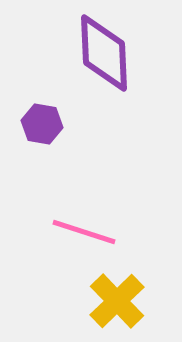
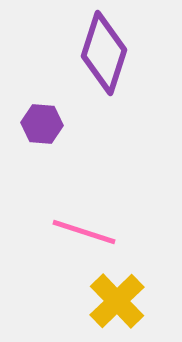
purple diamond: rotated 20 degrees clockwise
purple hexagon: rotated 6 degrees counterclockwise
